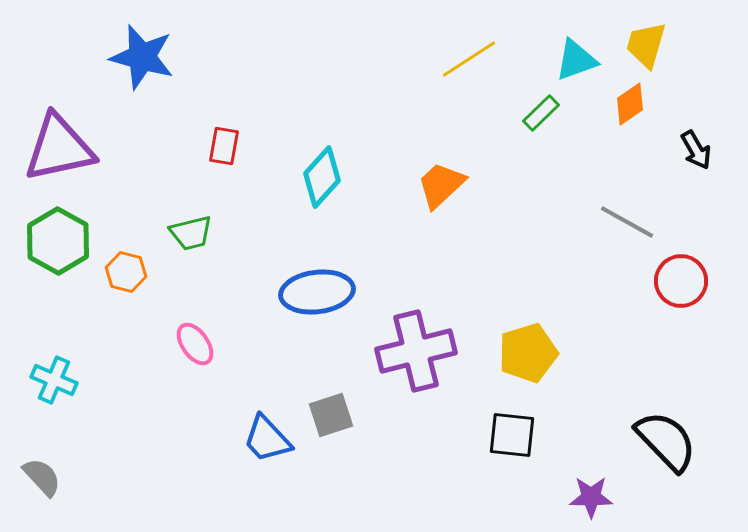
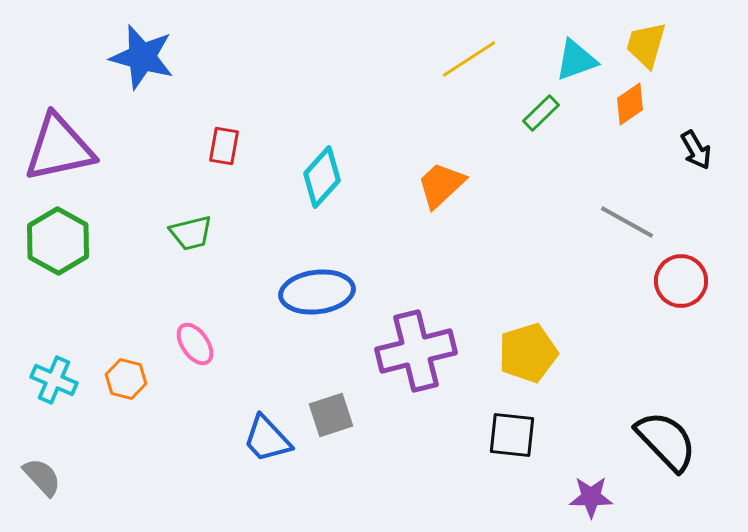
orange hexagon: moved 107 px down
